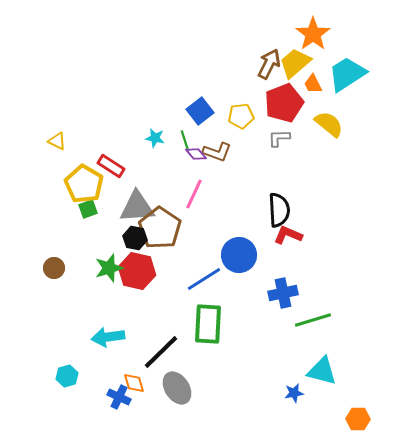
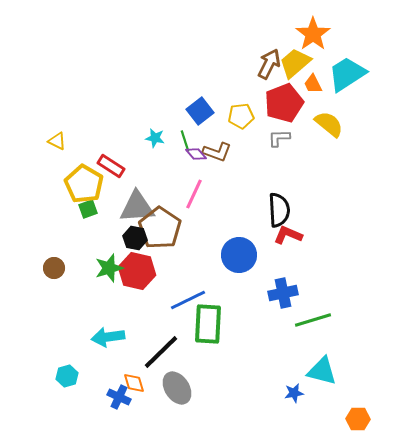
blue line at (204, 279): moved 16 px left, 21 px down; rotated 6 degrees clockwise
